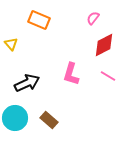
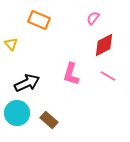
cyan circle: moved 2 px right, 5 px up
